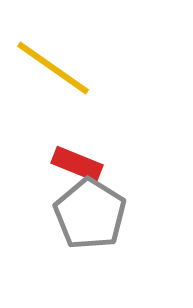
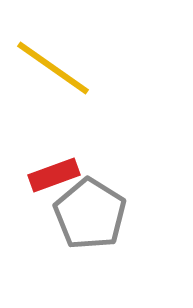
red rectangle: moved 23 px left, 11 px down; rotated 42 degrees counterclockwise
